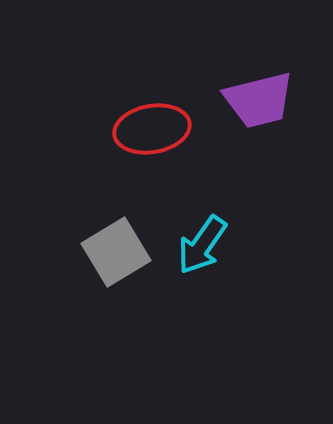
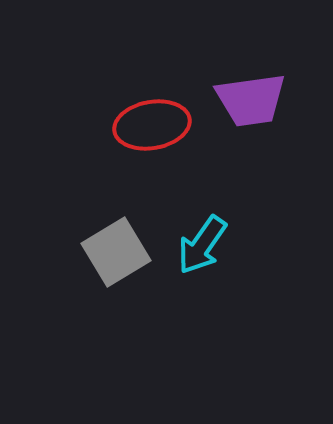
purple trapezoid: moved 8 px left; rotated 6 degrees clockwise
red ellipse: moved 4 px up
